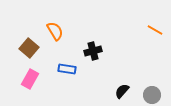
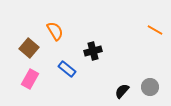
blue rectangle: rotated 30 degrees clockwise
gray circle: moved 2 px left, 8 px up
